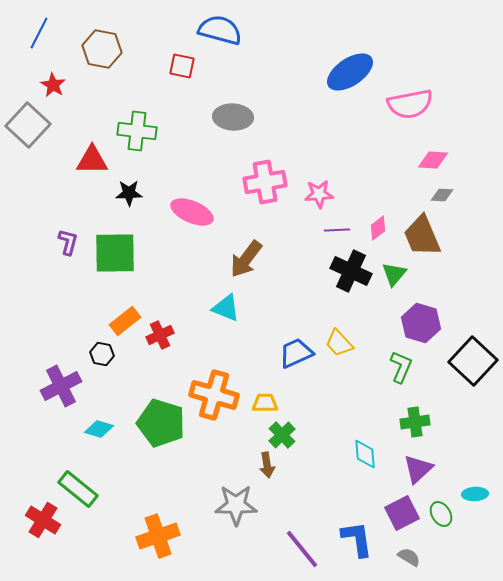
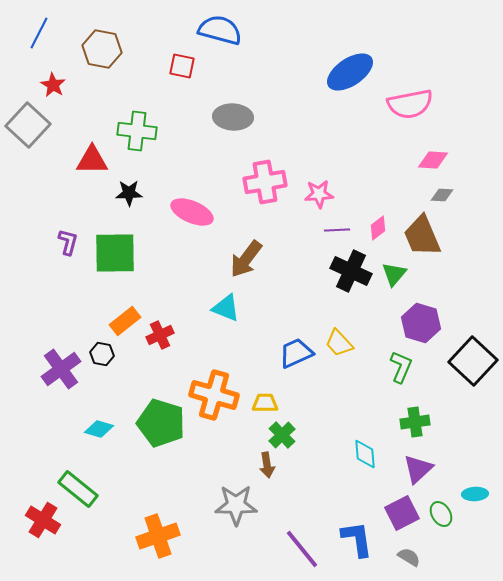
purple cross at (61, 386): moved 17 px up; rotated 9 degrees counterclockwise
